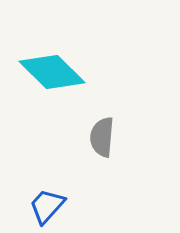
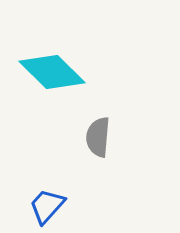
gray semicircle: moved 4 px left
